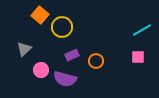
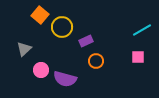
purple rectangle: moved 14 px right, 14 px up
